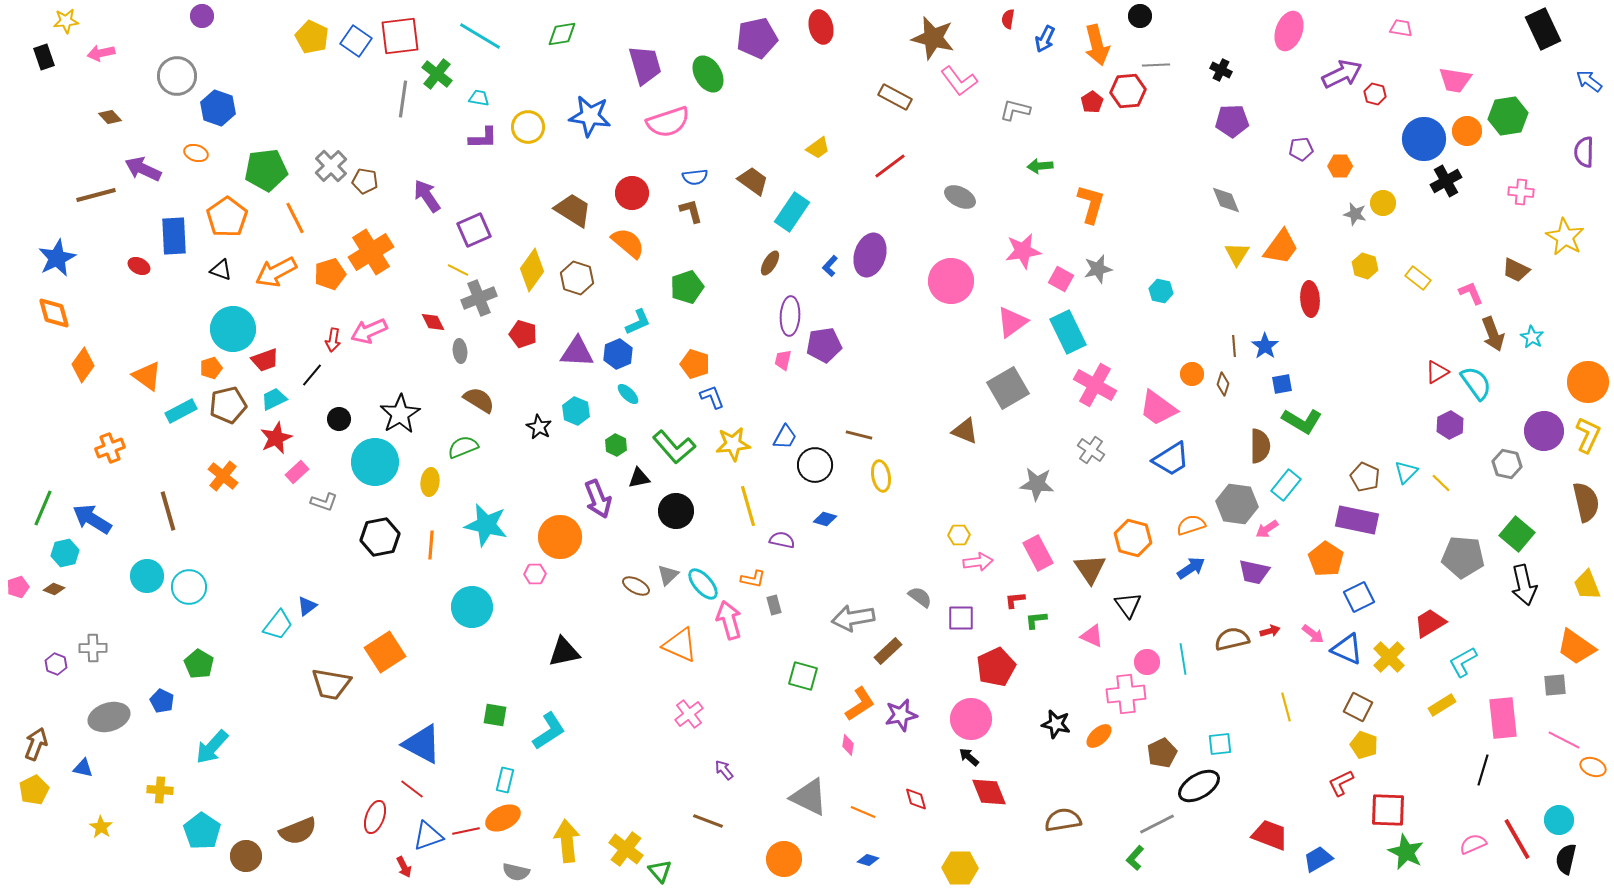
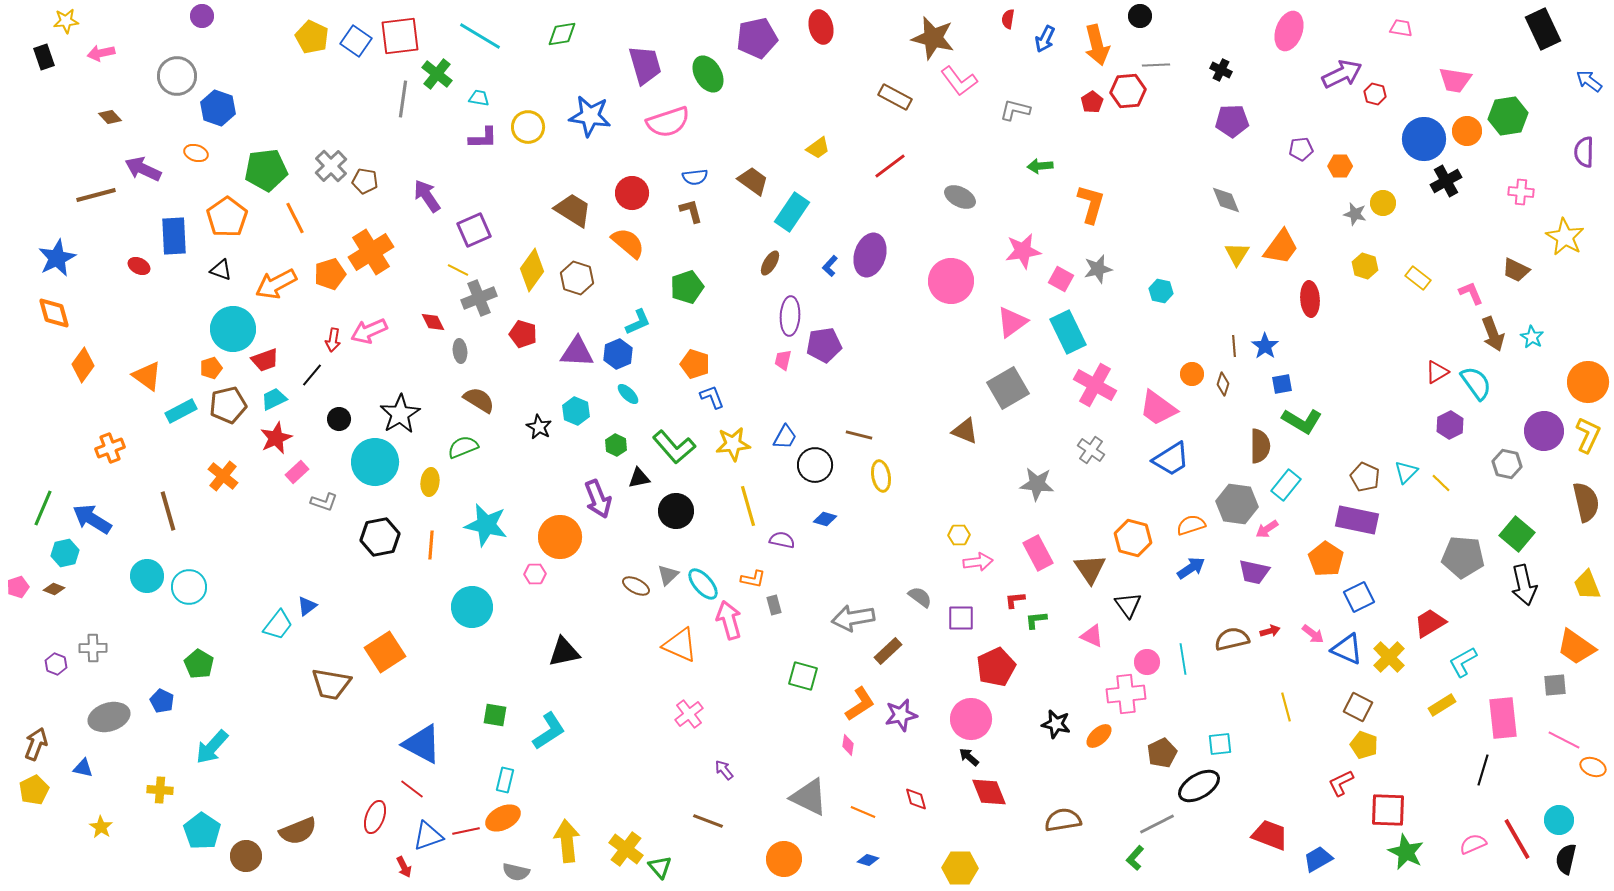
orange arrow at (276, 272): moved 12 px down
green triangle at (660, 871): moved 4 px up
